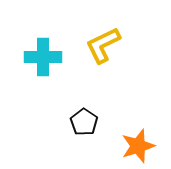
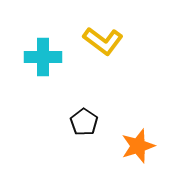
yellow L-shape: moved 4 px up; rotated 117 degrees counterclockwise
